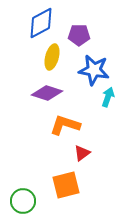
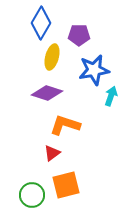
blue diamond: rotated 32 degrees counterclockwise
blue star: rotated 20 degrees counterclockwise
cyan arrow: moved 3 px right, 1 px up
red triangle: moved 30 px left
green circle: moved 9 px right, 6 px up
